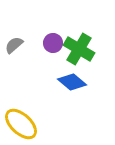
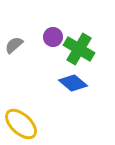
purple circle: moved 6 px up
blue diamond: moved 1 px right, 1 px down
